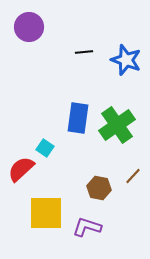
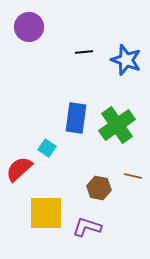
blue rectangle: moved 2 px left
cyan square: moved 2 px right
red semicircle: moved 2 px left
brown line: rotated 60 degrees clockwise
